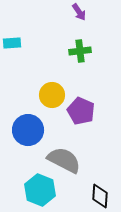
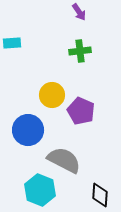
black diamond: moved 1 px up
